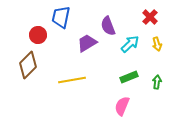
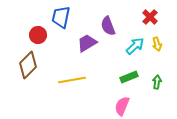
cyan arrow: moved 5 px right, 2 px down
